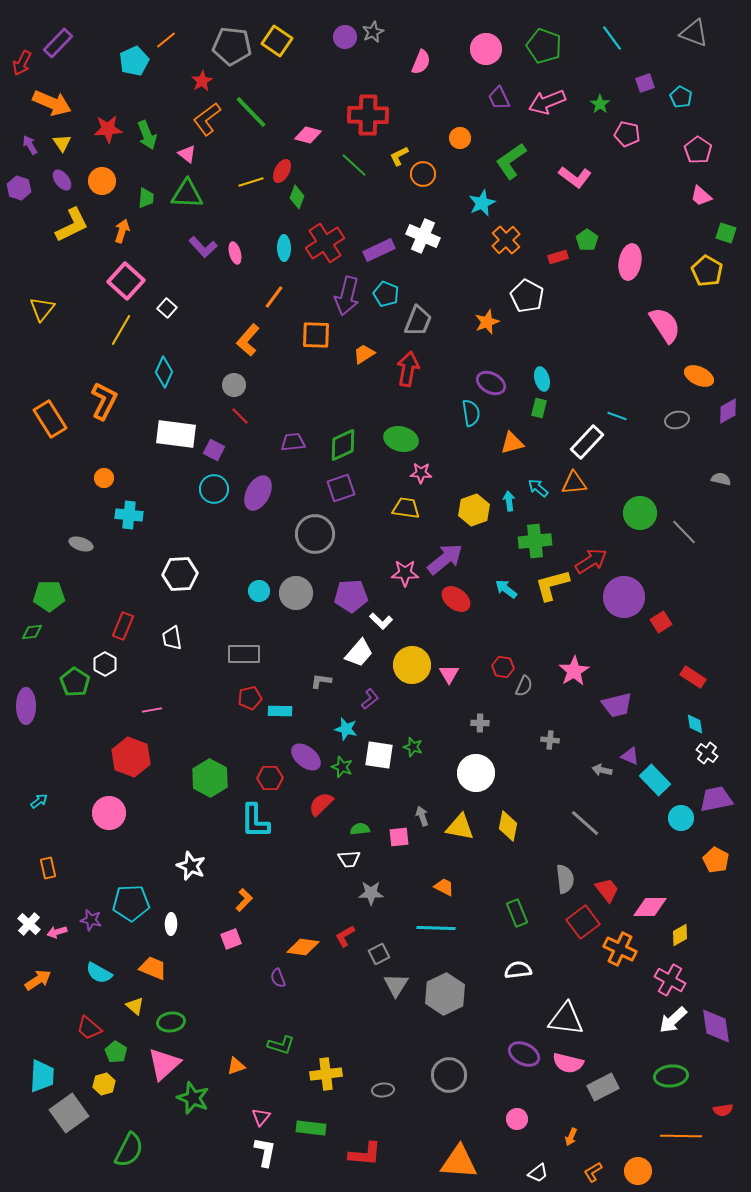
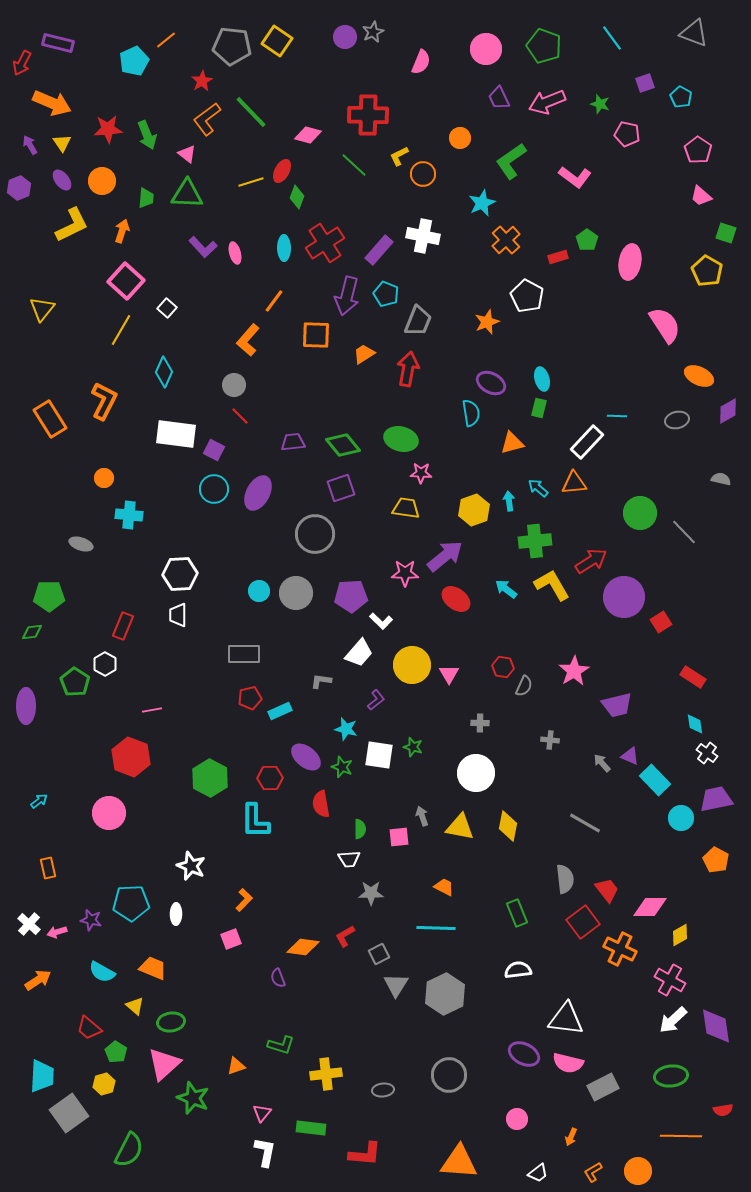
purple rectangle at (58, 43): rotated 60 degrees clockwise
green star at (600, 104): rotated 18 degrees counterclockwise
purple hexagon at (19, 188): rotated 20 degrees clockwise
white cross at (423, 236): rotated 12 degrees counterclockwise
purple rectangle at (379, 250): rotated 24 degrees counterclockwise
orange line at (274, 297): moved 4 px down
cyan line at (617, 416): rotated 18 degrees counterclockwise
green diamond at (343, 445): rotated 76 degrees clockwise
purple arrow at (445, 559): moved 3 px up
yellow L-shape at (552, 585): rotated 75 degrees clockwise
white trapezoid at (172, 638): moved 6 px right, 23 px up; rotated 10 degrees clockwise
purple L-shape at (370, 699): moved 6 px right, 1 px down
cyan rectangle at (280, 711): rotated 25 degrees counterclockwise
gray arrow at (602, 770): moved 7 px up; rotated 36 degrees clockwise
red semicircle at (321, 804): rotated 56 degrees counterclockwise
gray line at (585, 823): rotated 12 degrees counterclockwise
green semicircle at (360, 829): rotated 96 degrees clockwise
white ellipse at (171, 924): moved 5 px right, 10 px up
cyan semicircle at (99, 973): moved 3 px right, 1 px up
pink triangle at (261, 1117): moved 1 px right, 4 px up
